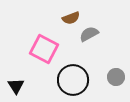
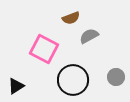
gray semicircle: moved 2 px down
black triangle: rotated 30 degrees clockwise
